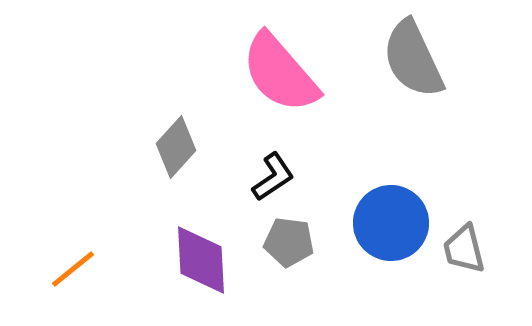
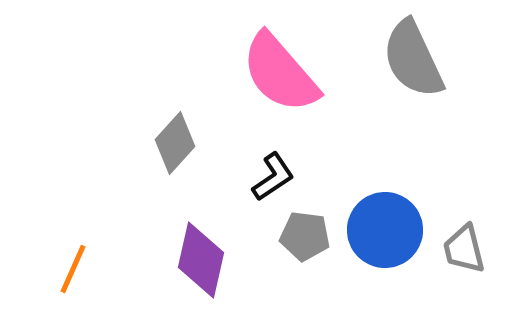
gray diamond: moved 1 px left, 4 px up
blue circle: moved 6 px left, 7 px down
gray pentagon: moved 16 px right, 6 px up
purple diamond: rotated 16 degrees clockwise
orange line: rotated 27 degrees counterclockwise
